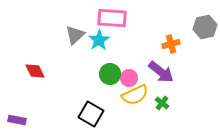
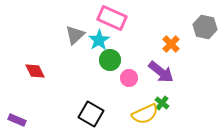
pink rectangle: rotated 20 degrees clockwise
gray hexagon: rotated 25 degrees clockwise
orange cross: rotated 30 degrees counterclockwise
green circle: moved 14 px up
yellow semicircle: moved 10 px right, 19 px down
purple rectangle: rotated 12 degrees clockwise
